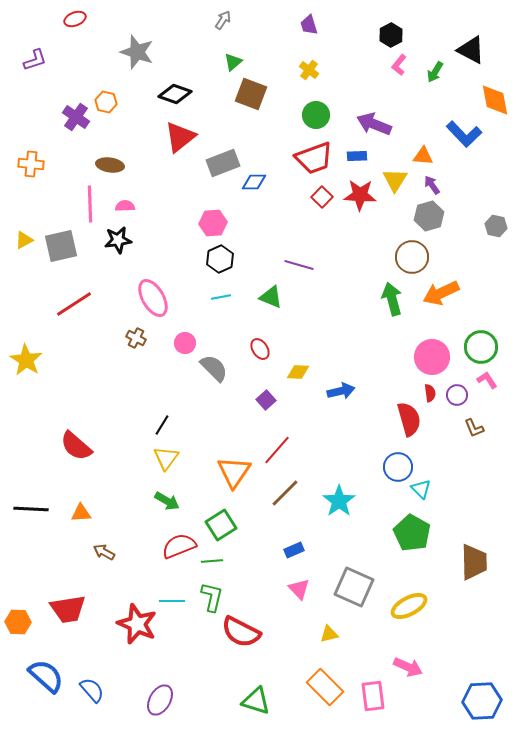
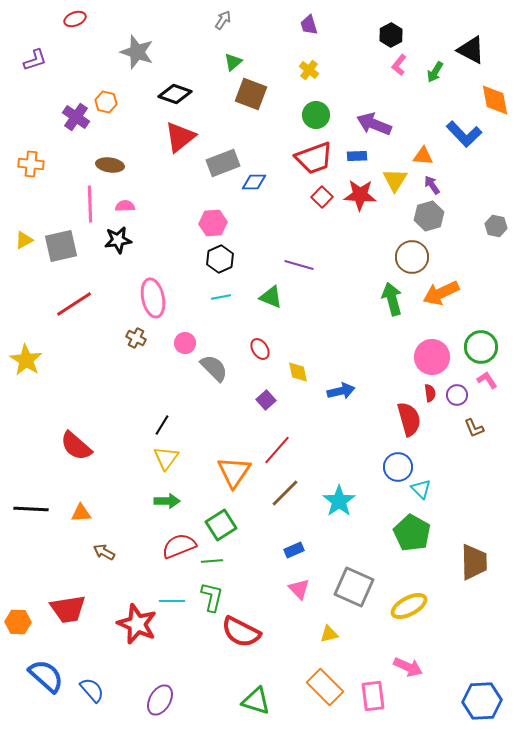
pink ellipse at (153, 298): rotated 18 degrees clockwise
yellow diamond at (298, 372): rotated 75 degrees clockwise
green arrow at (167, 501): rotated 30 degrees counterclockwise
